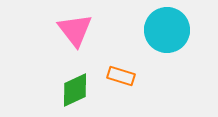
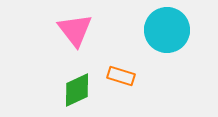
green diamond: moved 2 px right
